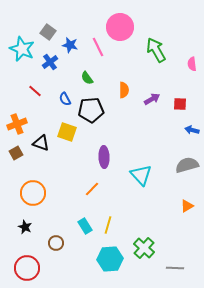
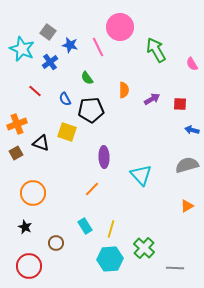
pink semicircle: rotated 24 degrees counterclockwise
yellow line: moved 3 px right, 4 px down
red circle: moved 2 px right, 2 px up
